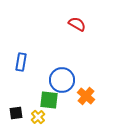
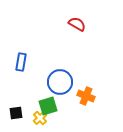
blue circle: moved 2 px left, 2 px down
orange cross: rotated 18 degrees counterclockwise
green square: moved 1 px left, 6 px down; rotated 24 degrees counterclockwise
yellow cross: moved 2 px right, 1 px down
